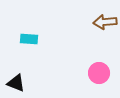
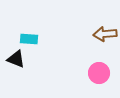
brown arrow: moved 12 px down
black triangle: moved 24 px up
